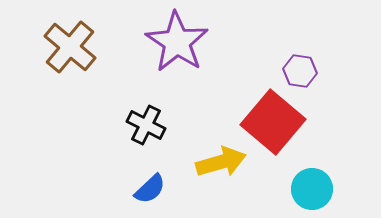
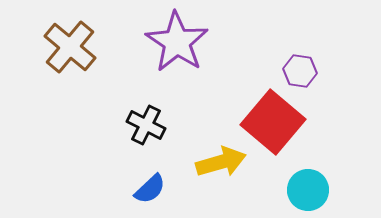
cyan circle: moved 4 px left, 1 px down
